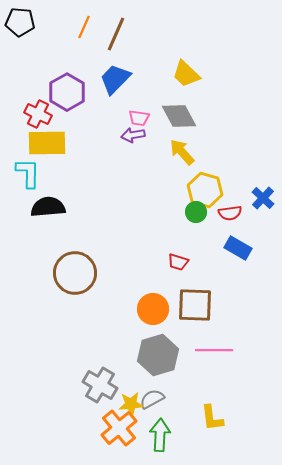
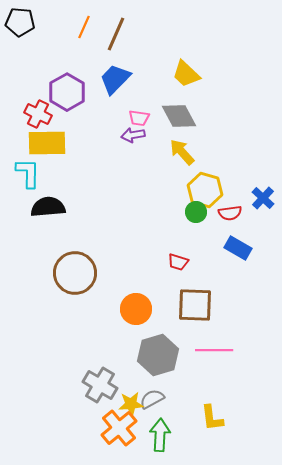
orange circle: moved 17 px left
